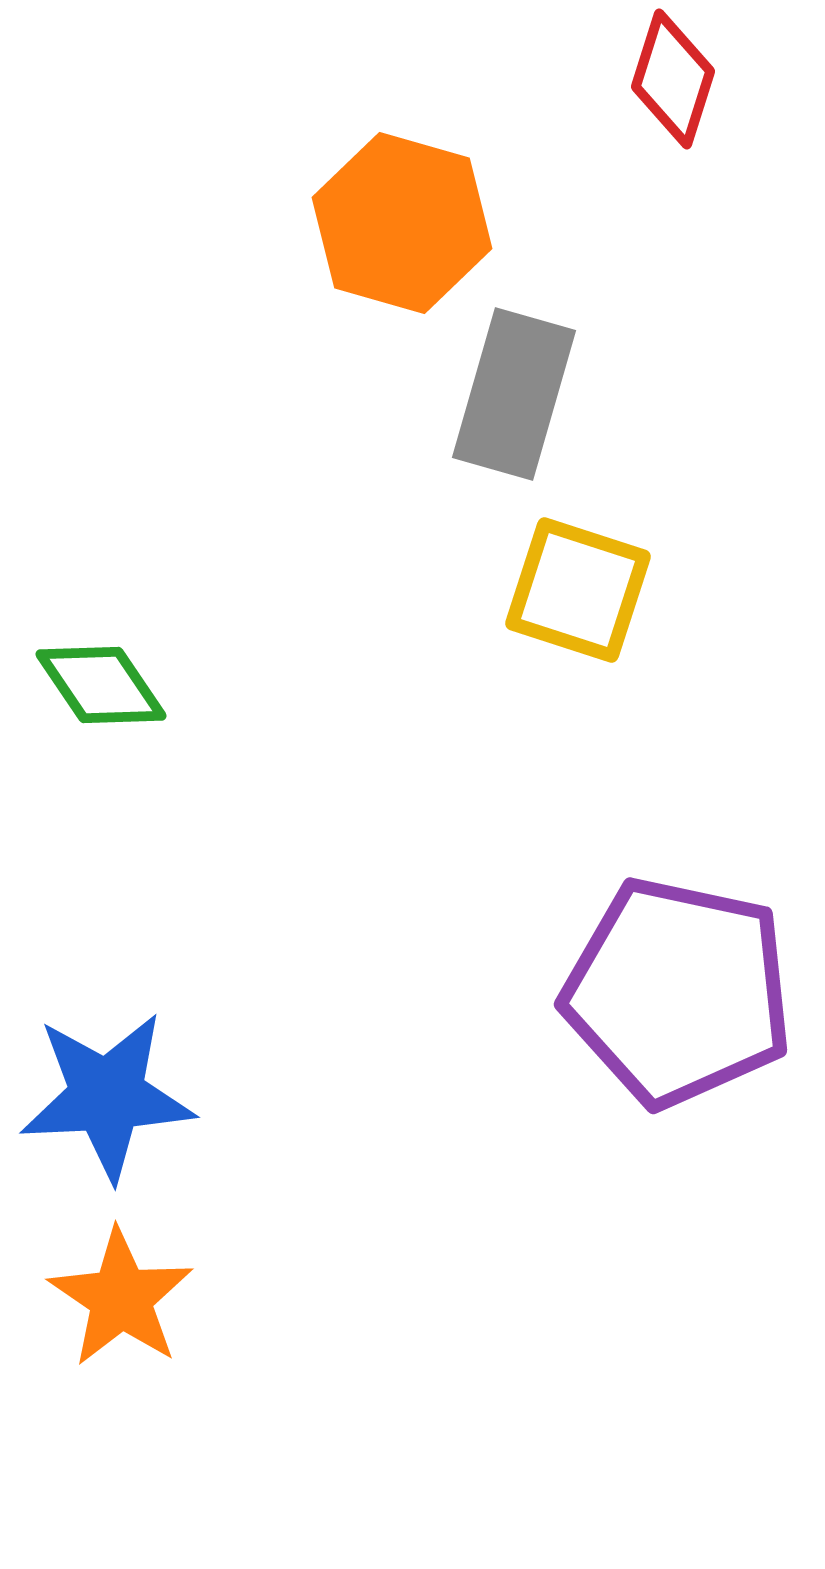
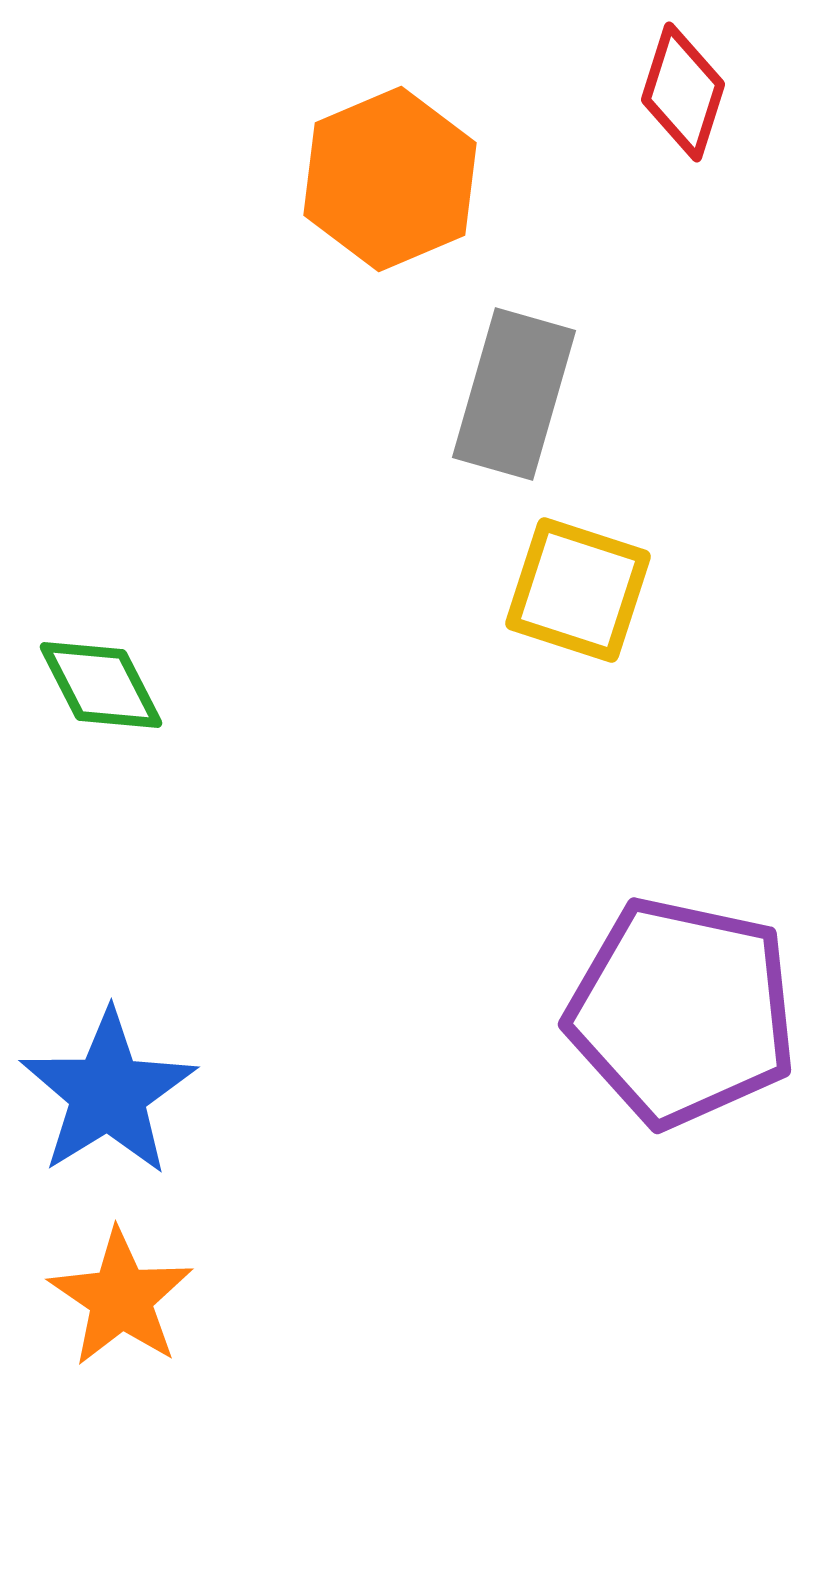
red diamond: moved 10 px right, 13 px down
orange hexagon: moved 12 px left, 44 px up; rotated 21 degrees clockwise
green diamond: rotated 7 degrees clockwise
purple pentagon: moved 4 px right, 20 px down
blue star: moved 1 px right, 3 px up; rotated 29 degrees counterclockwise
